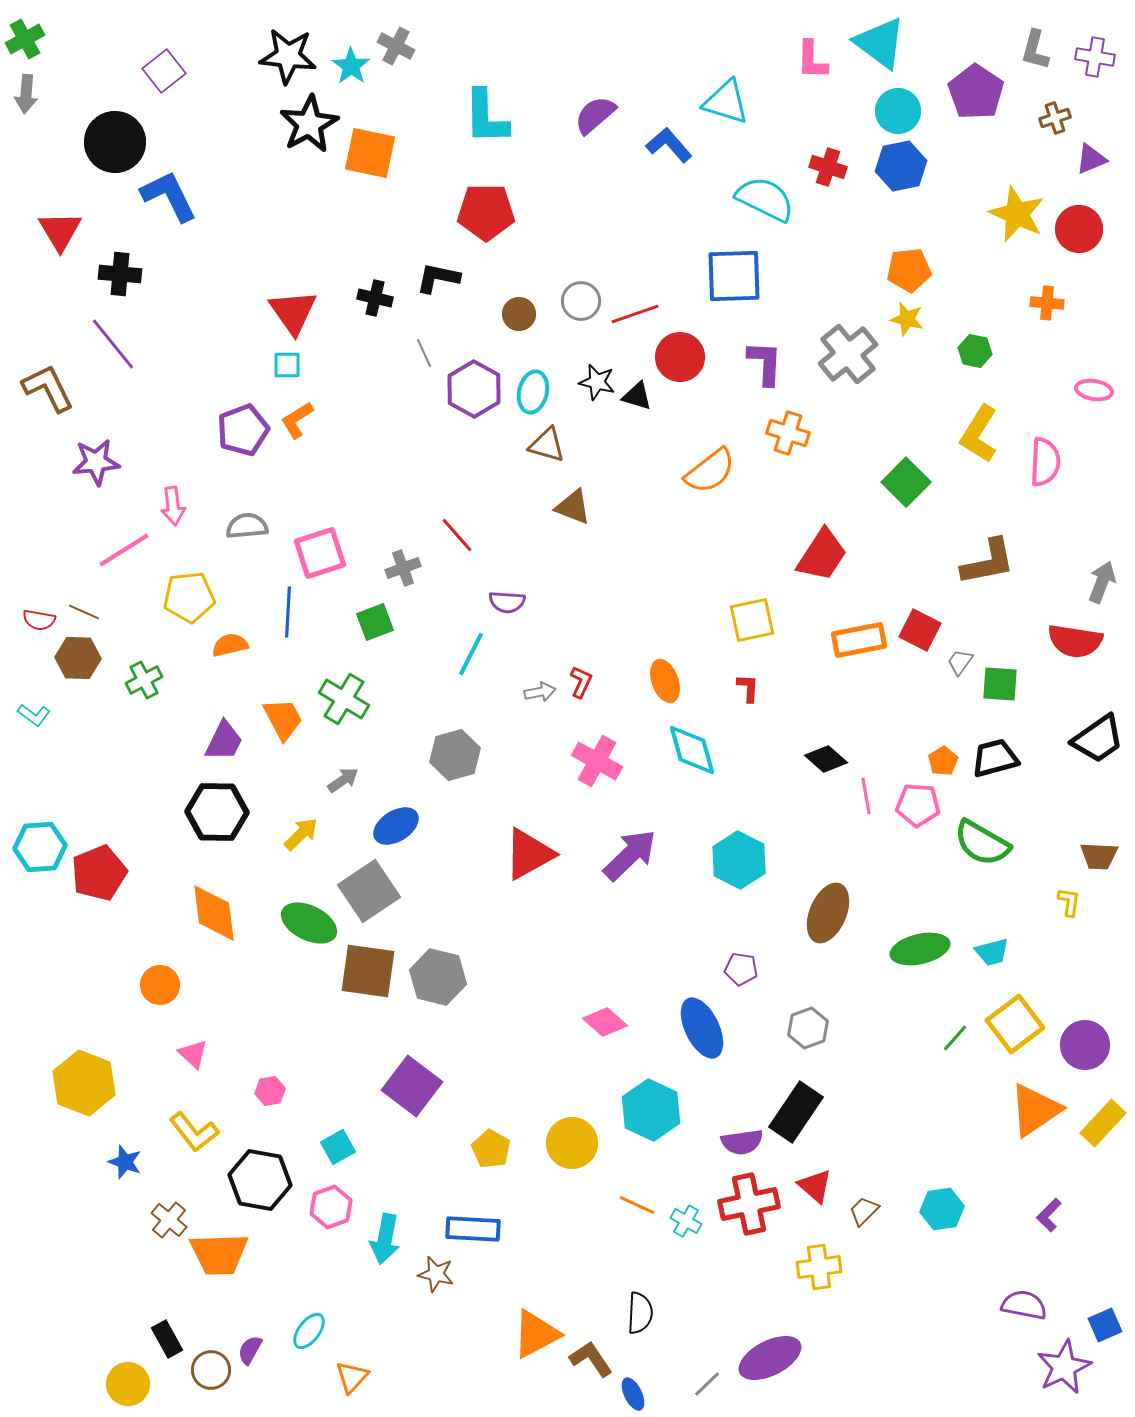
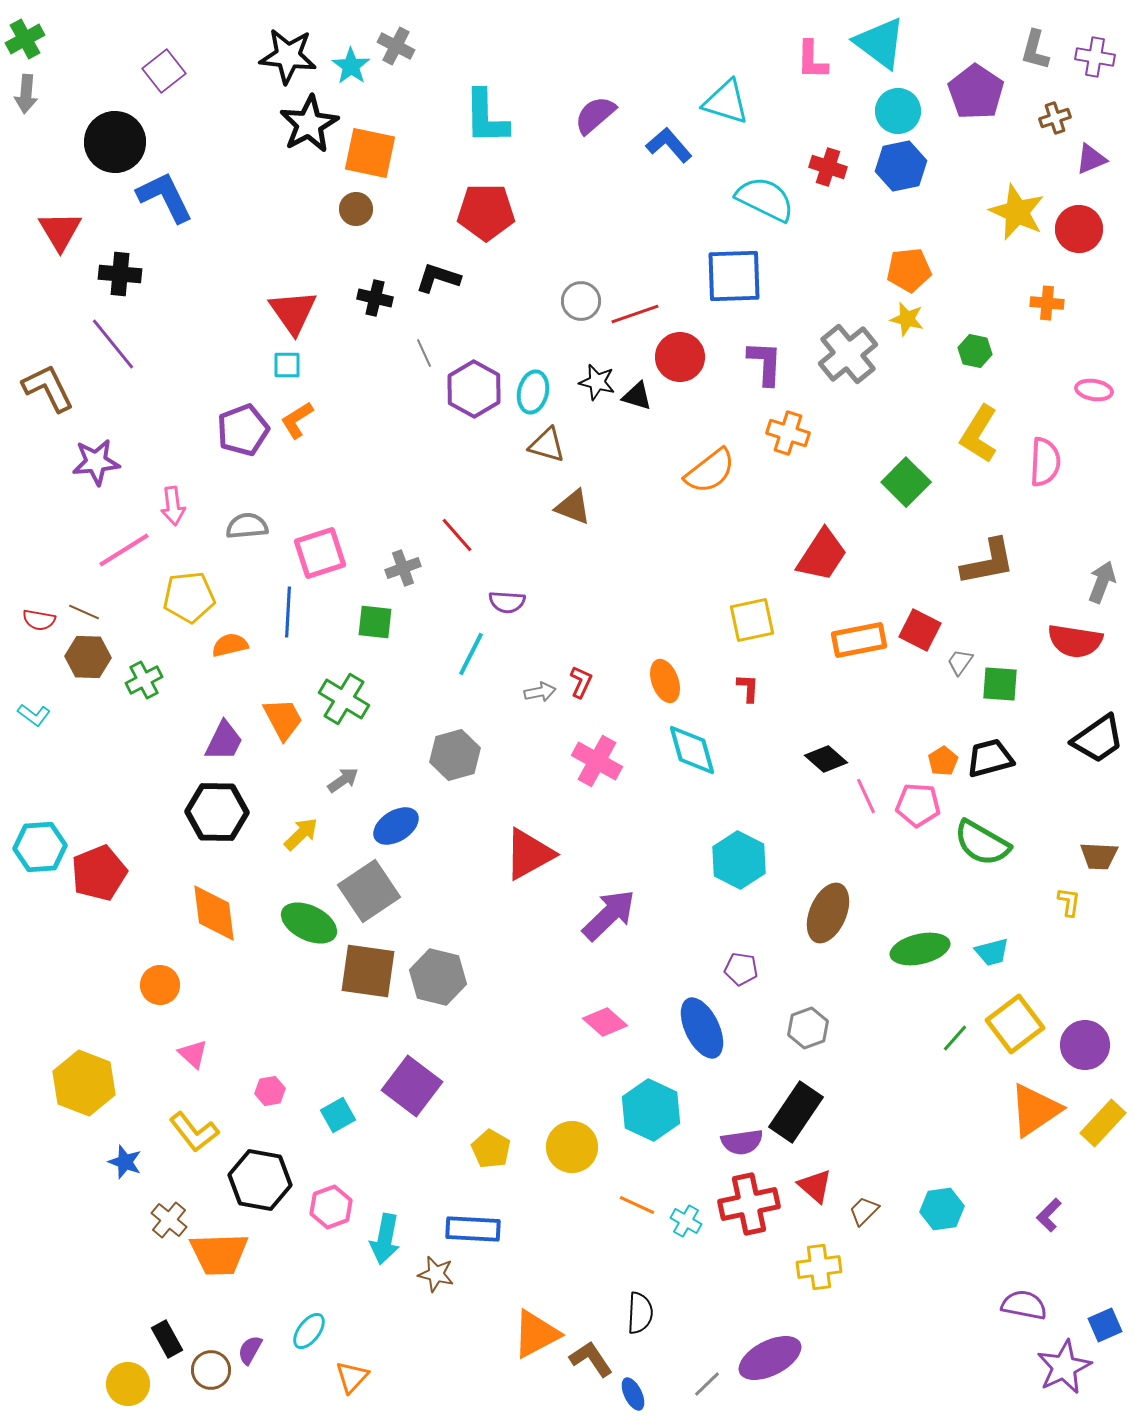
blue L-shape at (169, 196): moved 4 px left, 1 px down
yellow star at (1017, 214): moved 2 px up
black L-shape at (438, 278): rotated 6 degrees clockwise
brown circle at (519, 314): moved 163 px left, 105 px up
green square at (375, 622): rotated 27 degrees clockwise
brown hexagon at (78, 658): moved 10 px right, 1 px up
black trapezoid at (995, 758): moved 5 px left
pink line at (866, 796): rotated 15 degrees counterclockwise
purple arrow at (630, 855): moved 21 px left, 60 px down
yellow circle at (572, 1143): moved 4 px down
cyan square at (338, 1147): moved 32 px up
